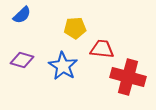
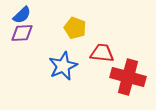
yellow pentagon: rotated 25 degrees clockwise
red trapezoid: moved 4 px down
purple diamond: moved 27 px up; rotated 20 degrees counterclockwise
blue star: rotated 16 degrees clockwise
